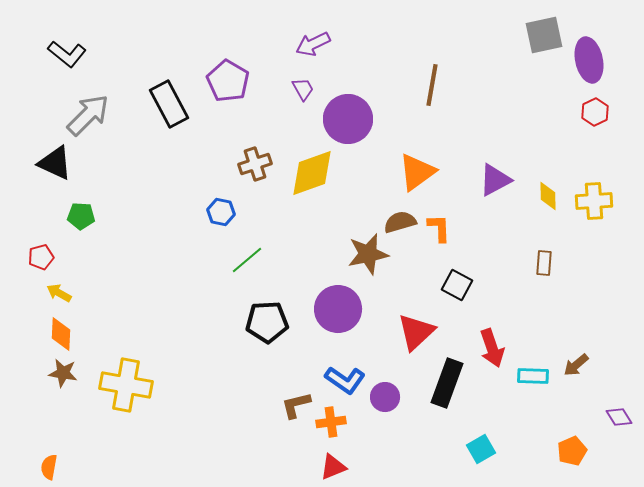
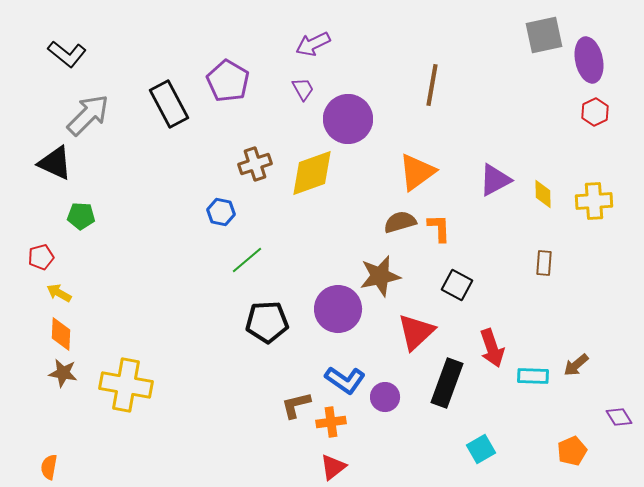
yellow diamond at (548, 196): moved 5 px left, 2 px up
brown star at (368, 254): moved 12 px right, 22 px down
red triangle at (333, 467): rotated 16 degrees counterclockwise
